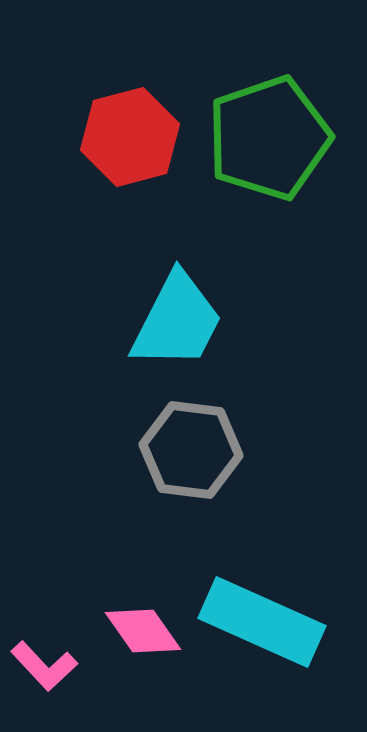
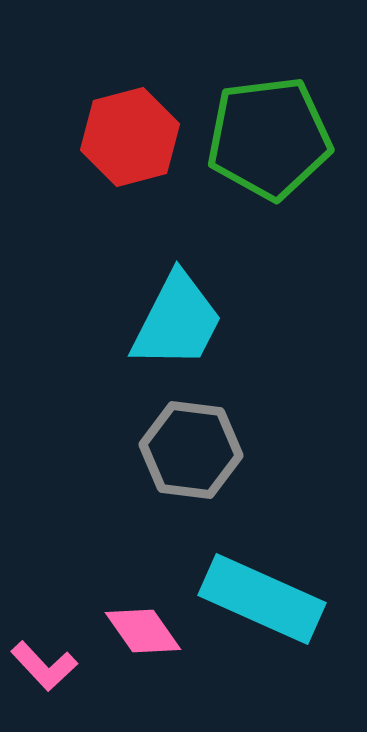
green pentagon: rotated 12 degrees clockwise
cyan rectangle: moved 23 px up
